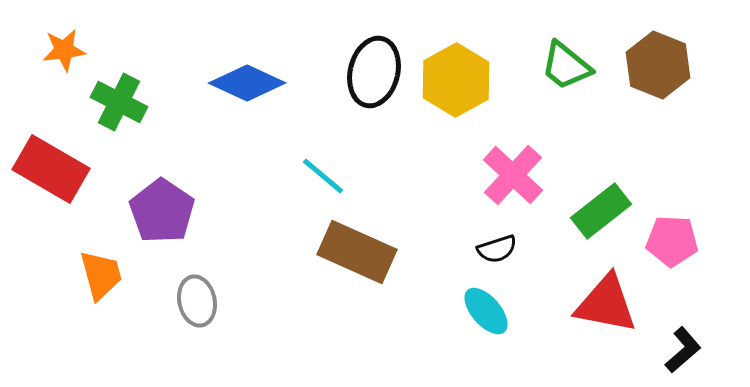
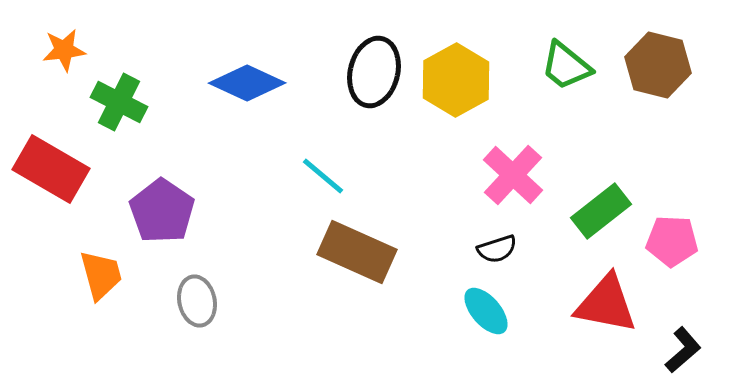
brown hexagon: rotated 8 degrees counterclockwise
